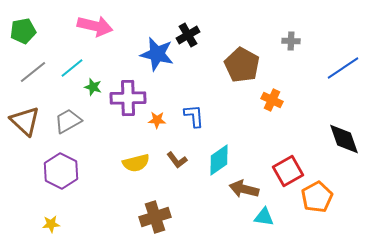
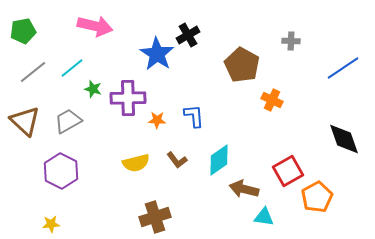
blue star: rotated 20 degrees clockwise
green star: moved 2 px down
